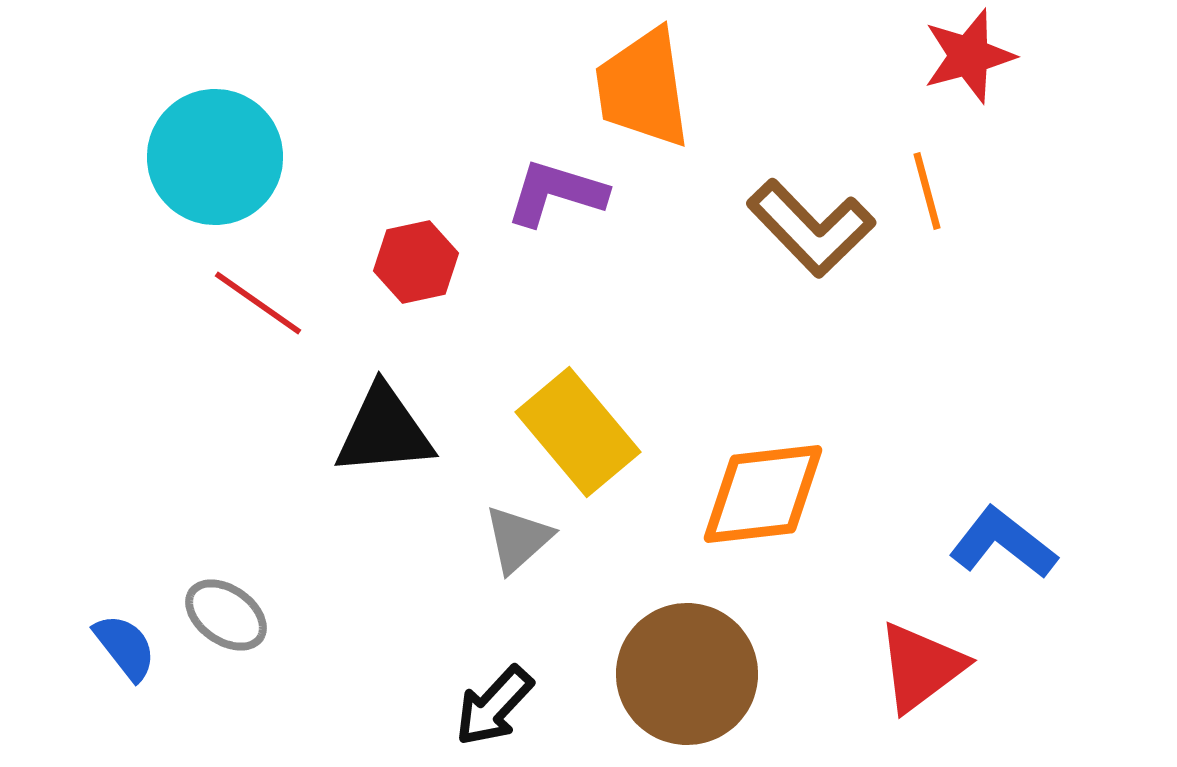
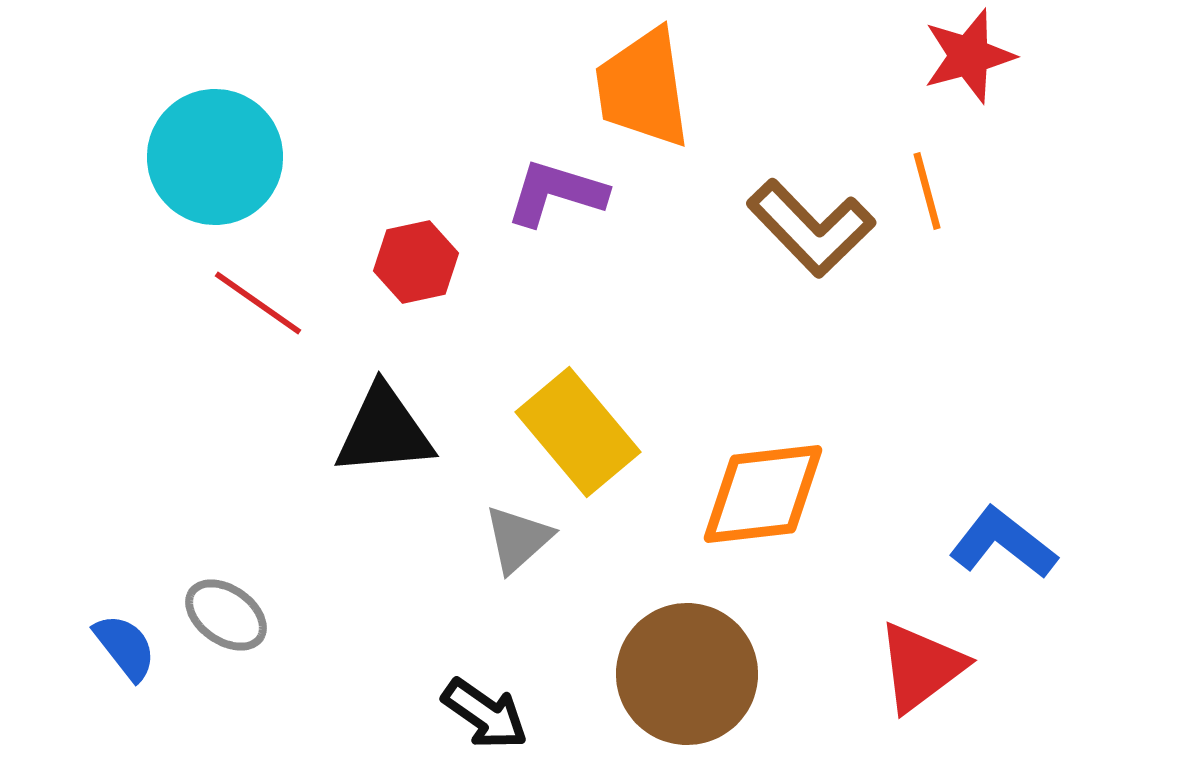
black arrow: moved 9 px left, 8 px down; rotated 98 degrees counterclockwise
